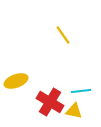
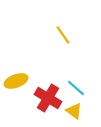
cyan line: moved 5 px left, 3 px up; rotated 48 degrees clockwise
red cross: moved 2 px left, 4 px up
yellow triangle: rotated 24 degrees clockwise
